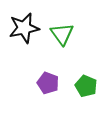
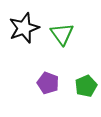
black star: rotated 8 degrees counterclockwise
green pentagon: rotated 25 degrees clockwise
